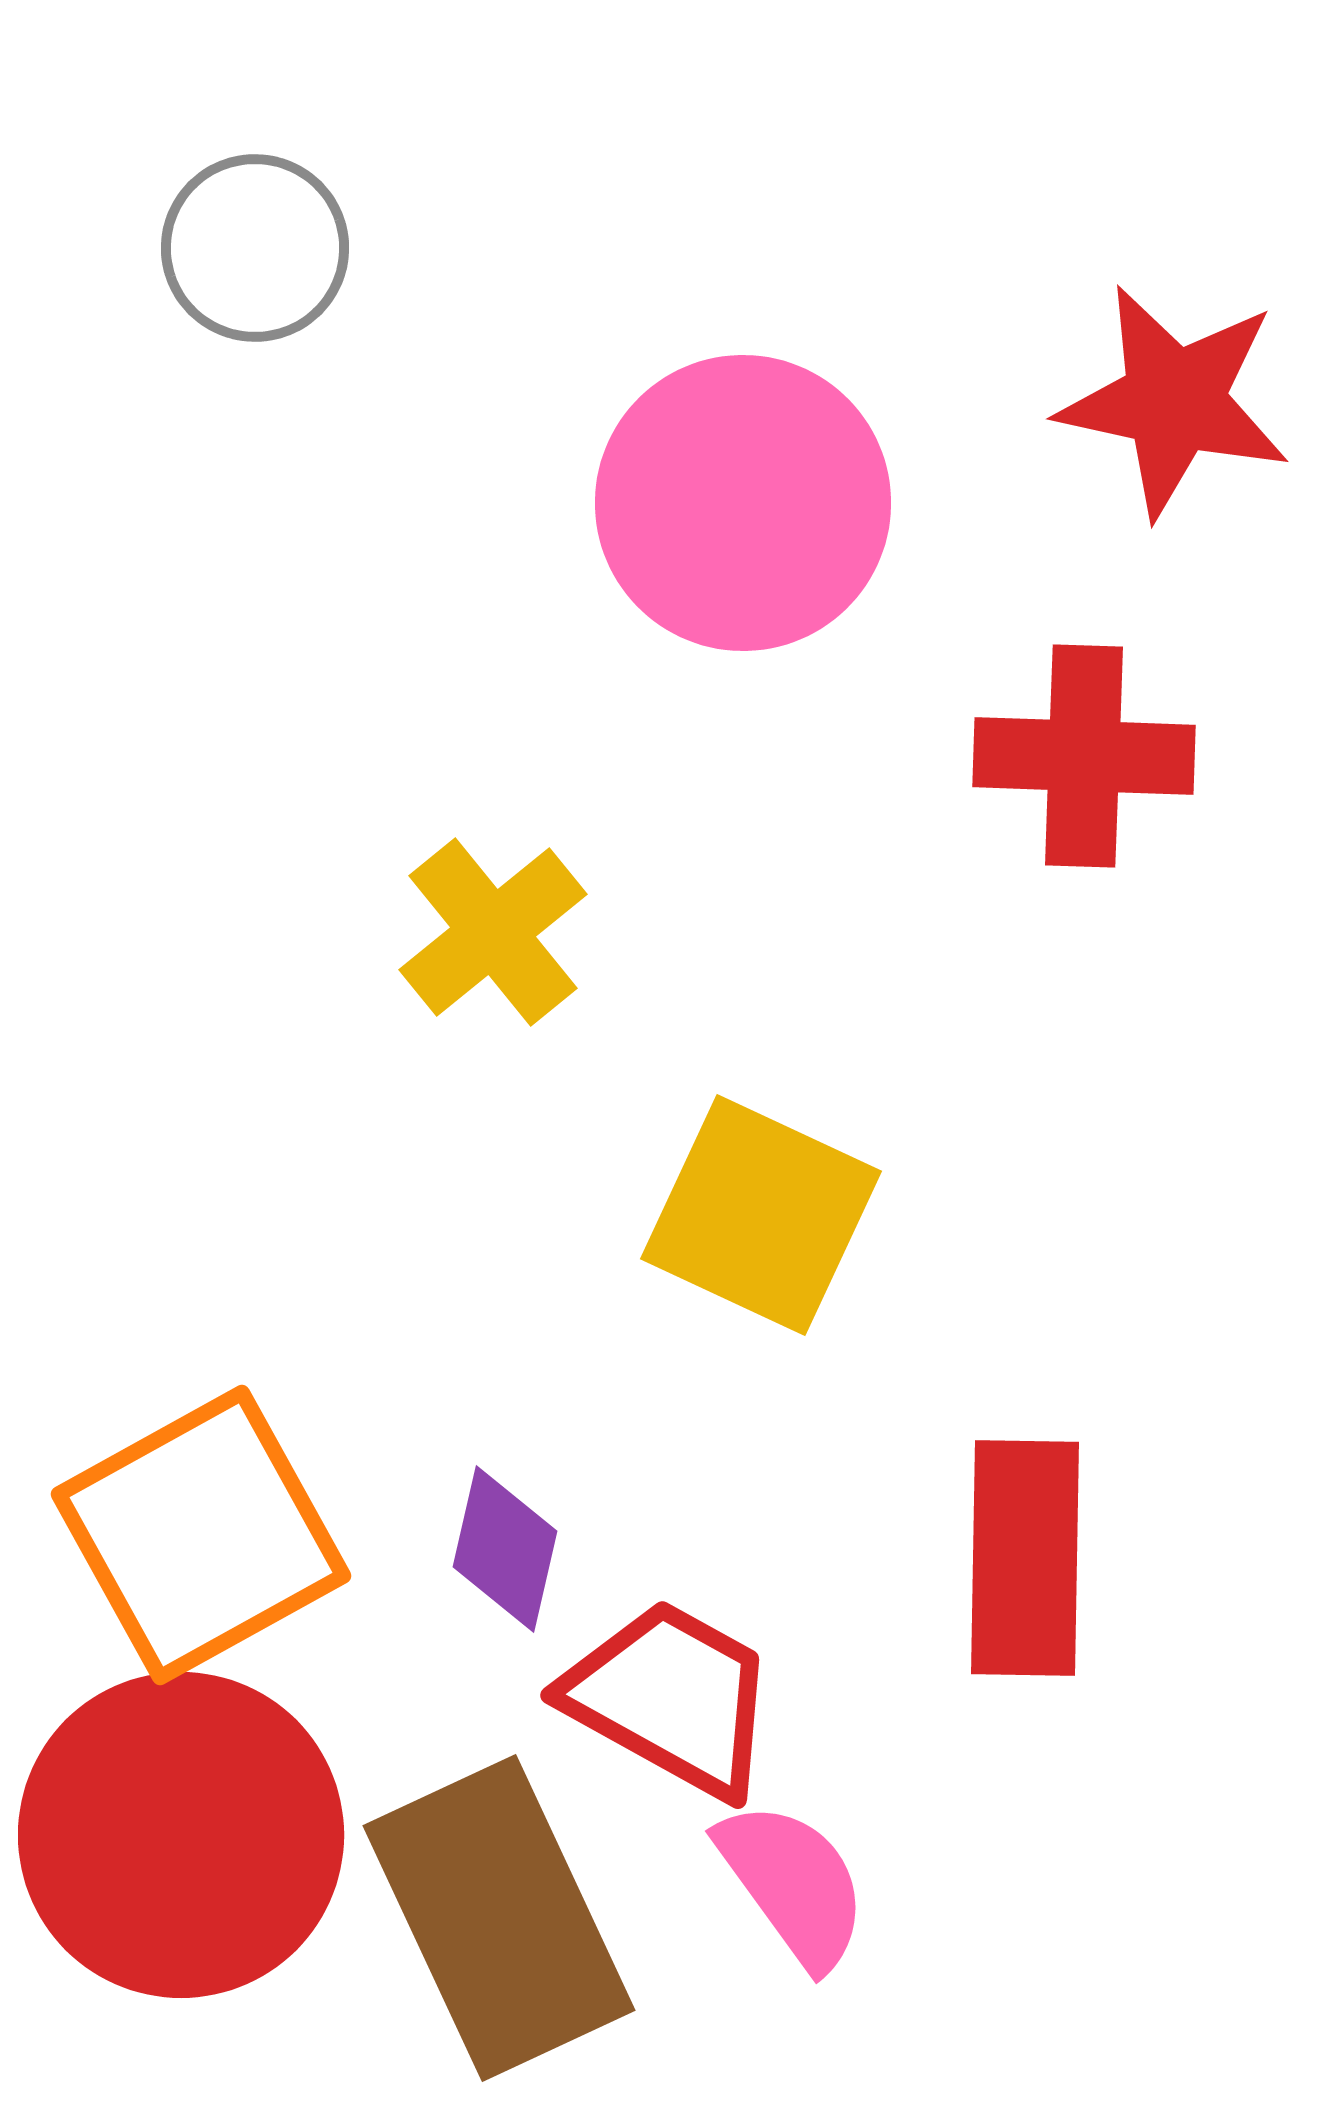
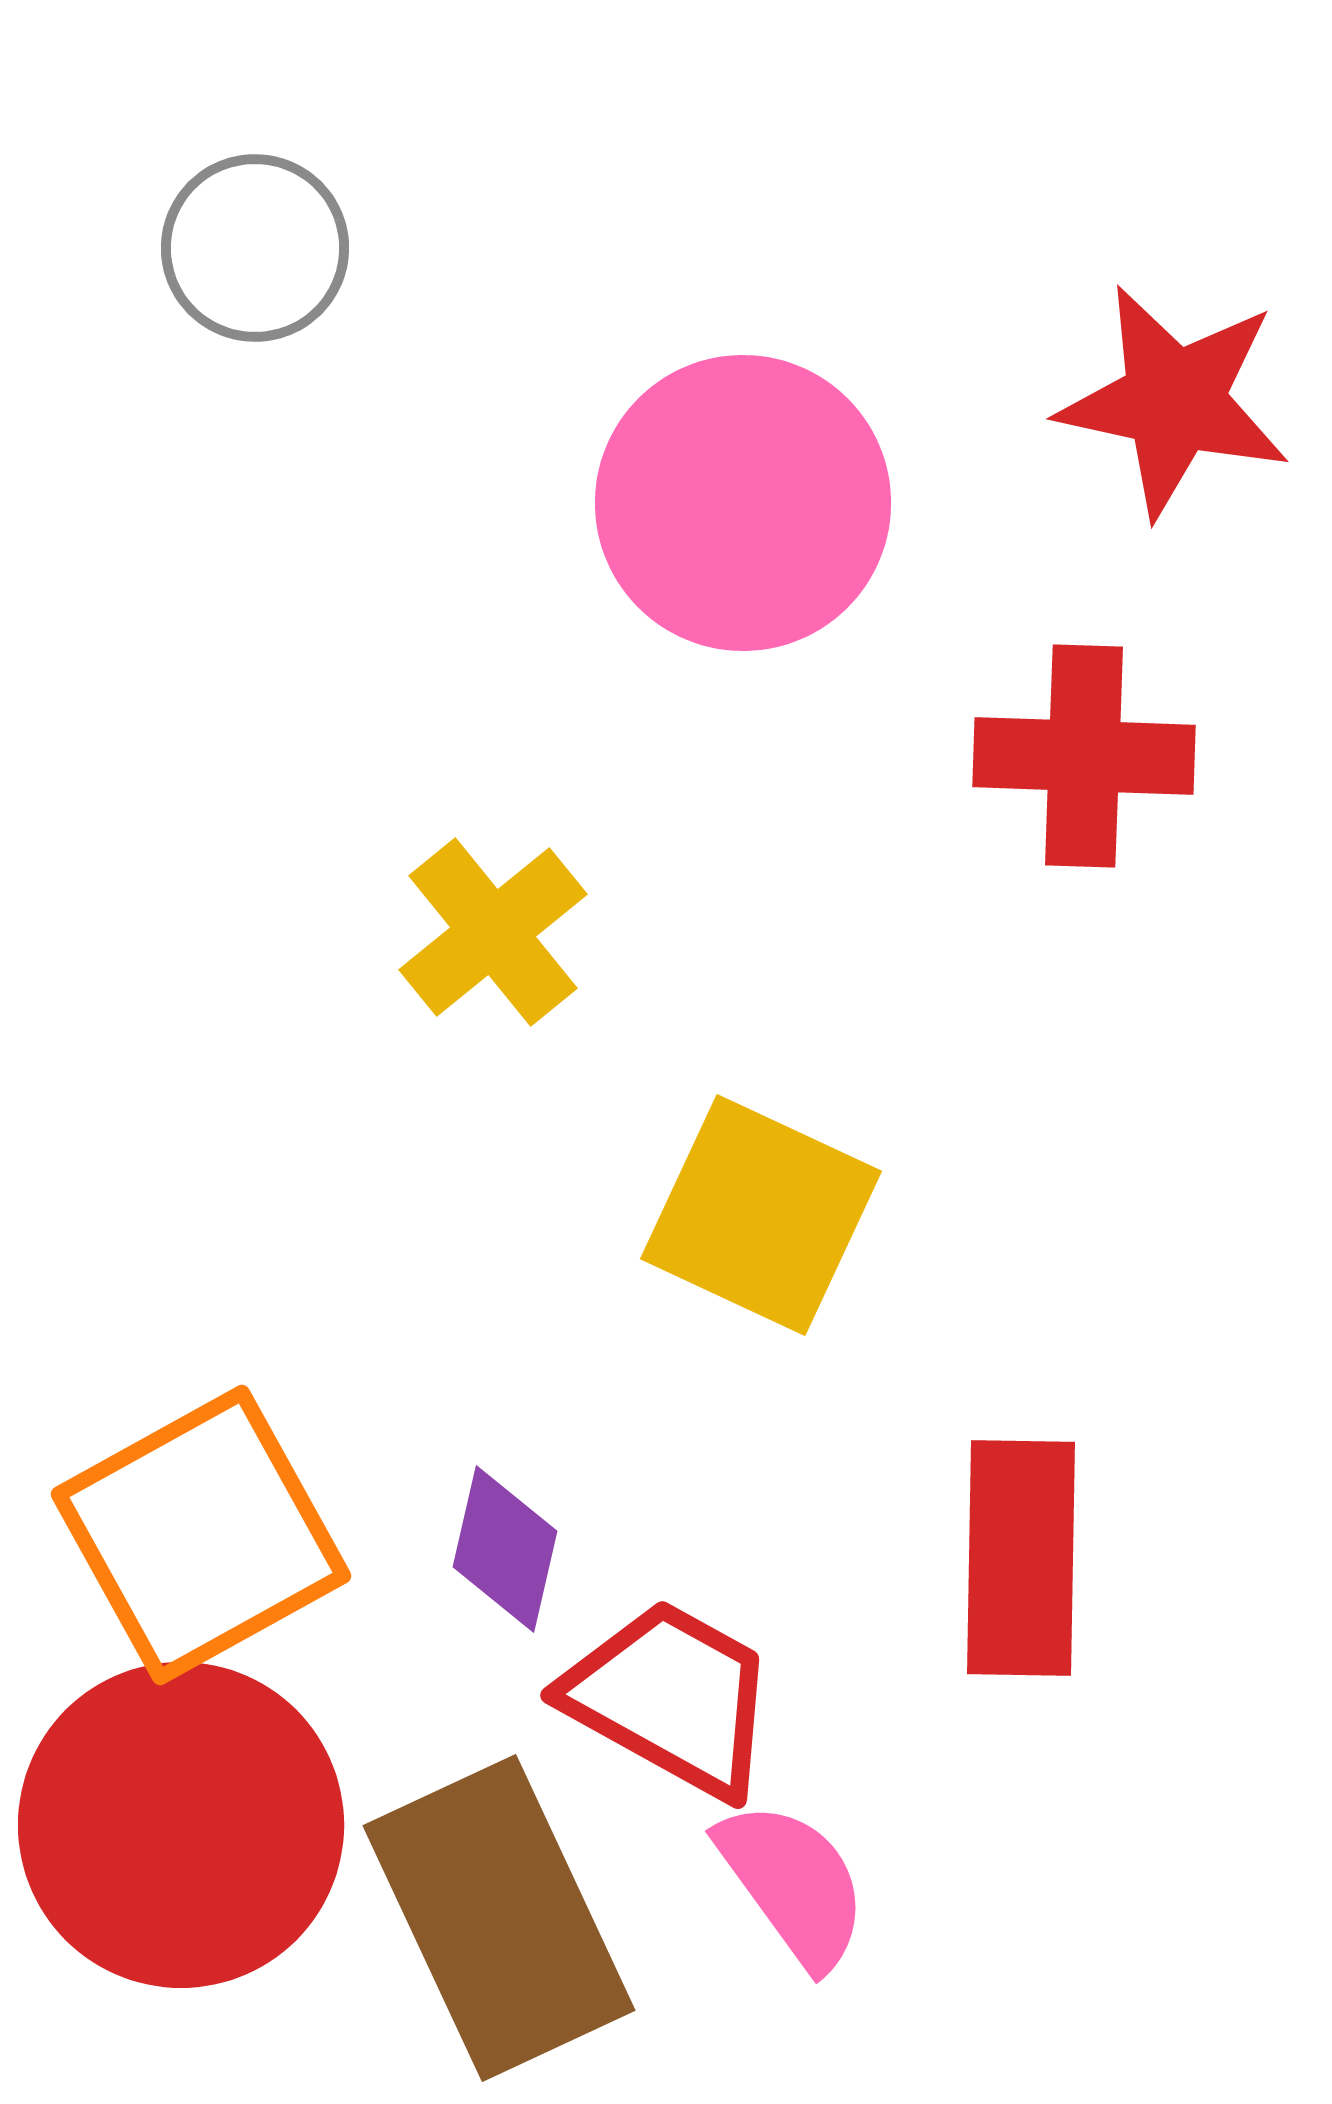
red rectangle: moved 4 px left
red circle: moved 10 px up
